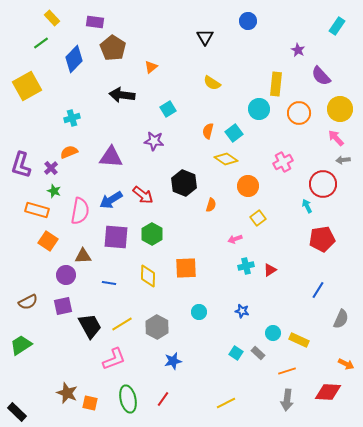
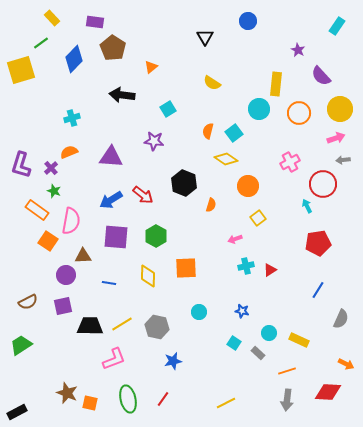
yellow square at (27, 86): moved 6 px left, 16 px up; rotated 12 degrees clockwise
pink arrow at (336, 138): rotated 114 degrees clockwise
pink cross at (283, 162): moved 7 px right
orange rectangle at (37, 210): rotated 20 degrees clockwise
pink semicircle at (80, 211): moved 9 px left, 10 px down
green hexagon at (152, 234): moved 4 px right, 2 px down
red pentagon at (322, 239): moved 4 px left, 4 px down
black trapezoid at (90, 326): rotated 60 degrees counterclockwise
gray hexagon at (157, 327): rotated 15 degrees counterclockwise
cyan circle at (273, 333): moved 4 px left
cyan square at (236, 353): moved 2 px left, 10 px up
black rectangle at (17, 412): rotated 72 degrees counterclockwise
